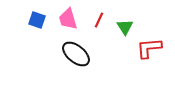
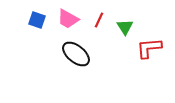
pink trapezoid: rotated 45 degrees counterclockwise
